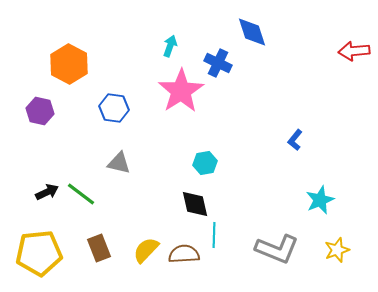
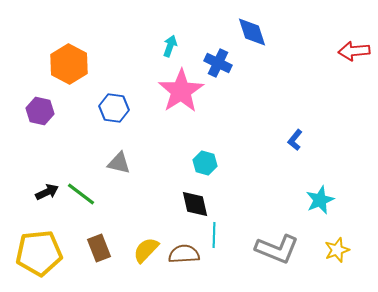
cyan hexagon: rotated 25 degrees clockwise
